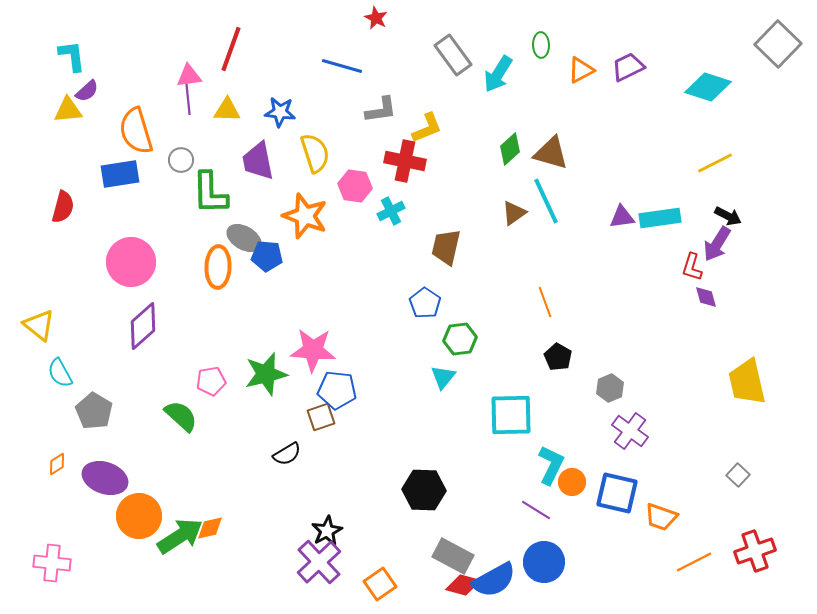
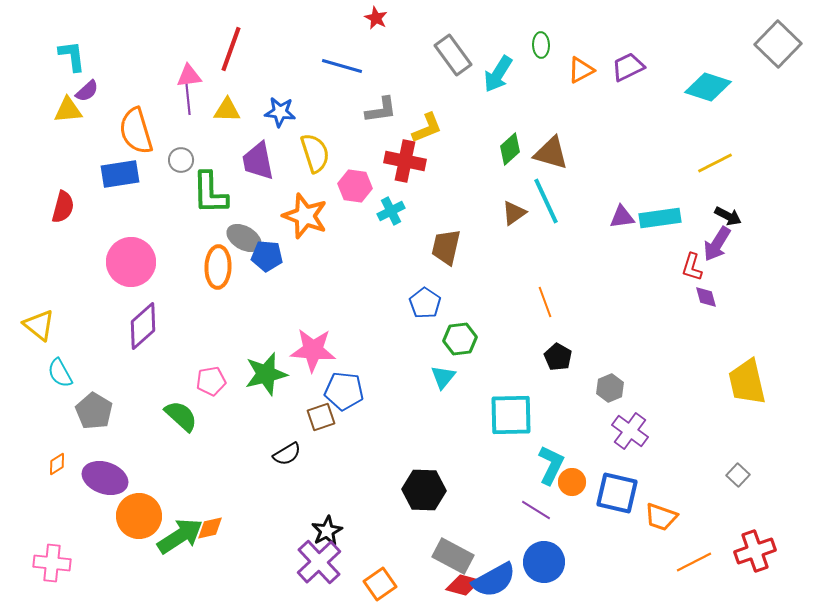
blue pentagon at (337, 390): moved 7 px right, 1 px down
